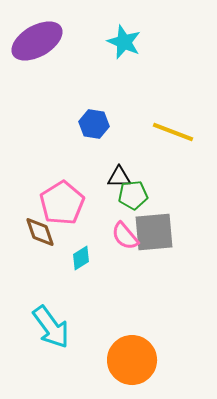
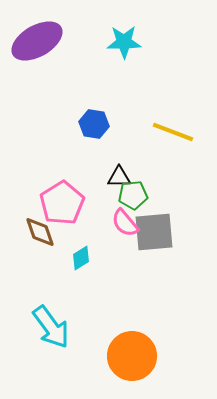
cyan star: rotated 24 degrees counterclockwise
pink semicircle: moved 13 px up
orange circle: moved 4 px up
